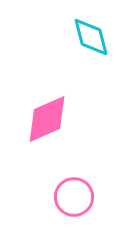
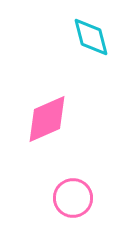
pink circle: moved 1 px left, 1 px down
